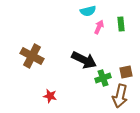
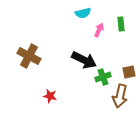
cyan semicircle: moved 5 px left, 2 px down
pink arrow: moved 3 px down
brown cross: moved 3 px left
brown square: moved 3 px right
green cross: moved 1 px up
